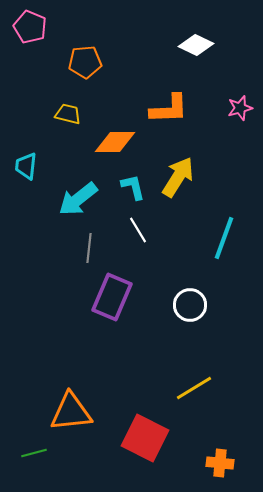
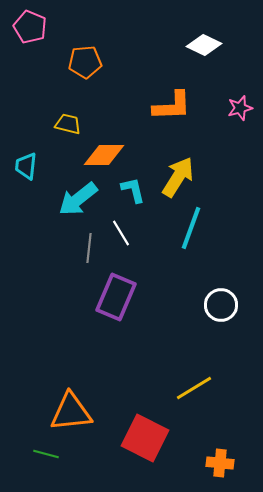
white diamond: moved 8 px right
orange L-shape: moved 3 px right, 3 px up
yellow trapezoid: moved 10 px down
orange diamond: moved 11 px left, 13 px down
cyan L-shape: moved 3 px down
white line: moved 17 px left, 3 px down
cyan line: moved 33 px left, 10 px up
purple rectangle: moved 4 px right
white circle: moved 31 px right
green line: moved 12 px right, 1 px down; rotated 30 degrees clockwise
